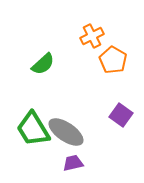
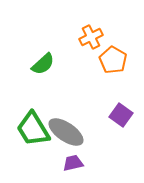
orange cross: moved 1 px left, 1 px down
